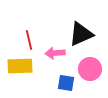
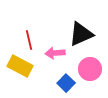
yellow rectangle: rotated 30 degrees clockwise
blue square: rotated 36 degrees clockwise
